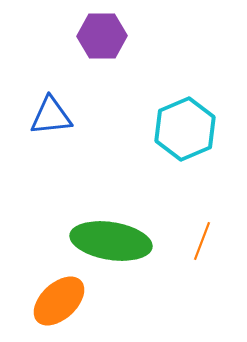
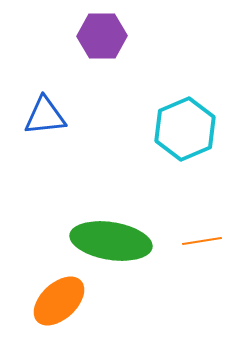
blue triangle: moved 6 px left
orange line: rotated 60 degrees clockwise
